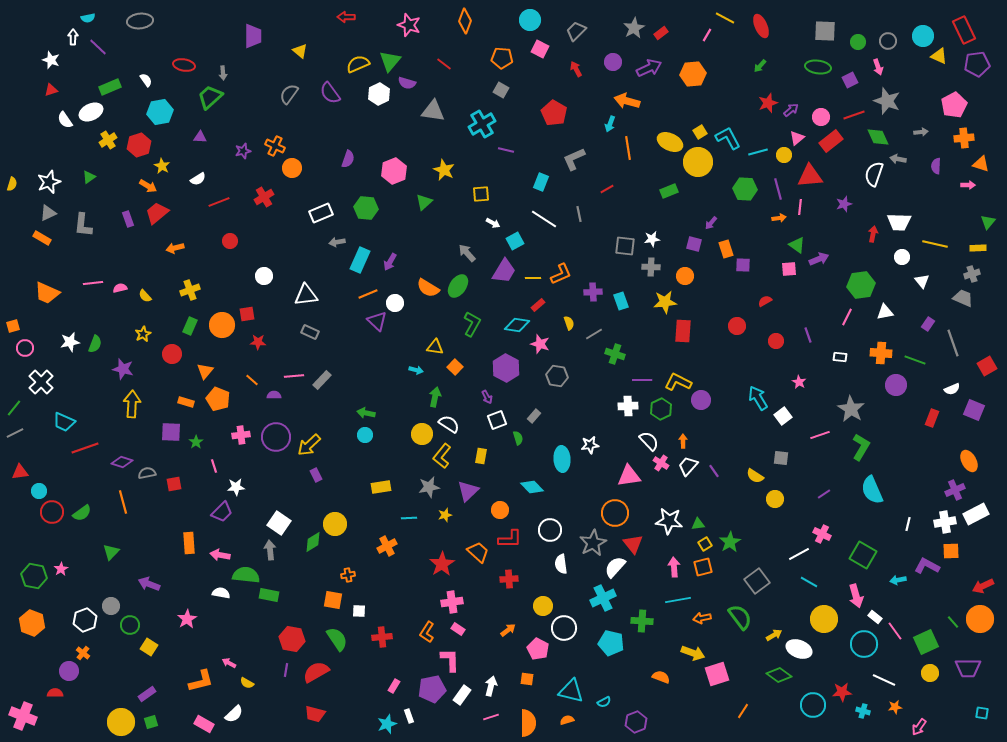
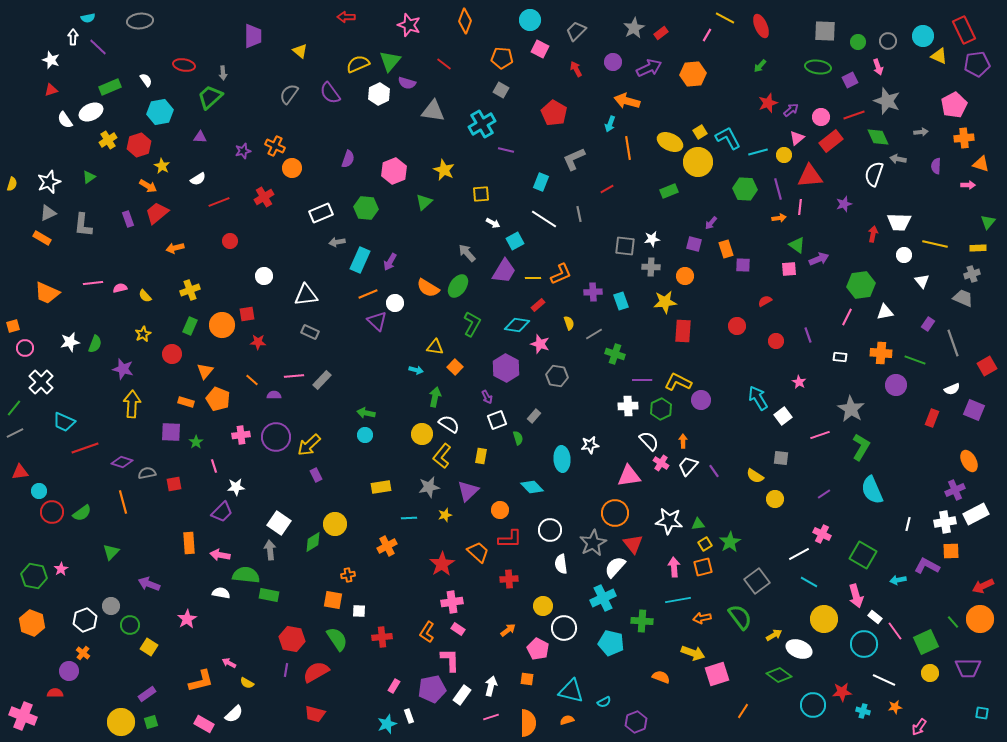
white circle at (902, 257): moved 2 px right, 2 px up
